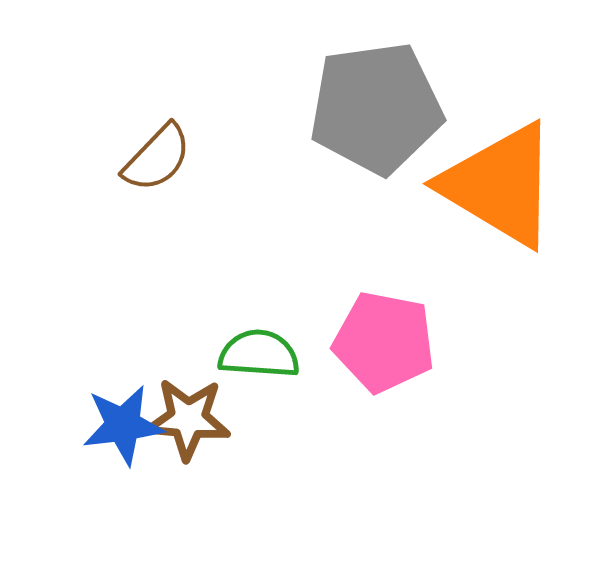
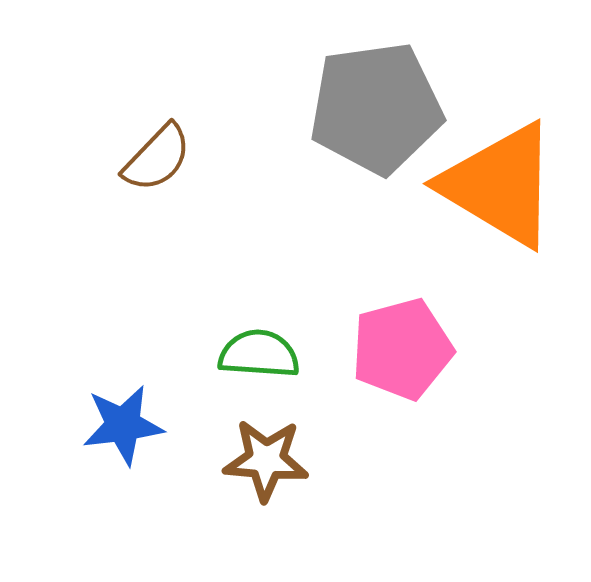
pink pentagon: moved 18 px right, 7 px down; rotated 26 degrees counterclockwise
brown star: moved 78 px right, 41 px down
